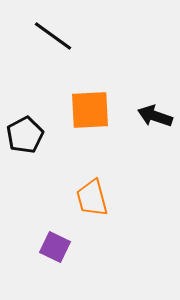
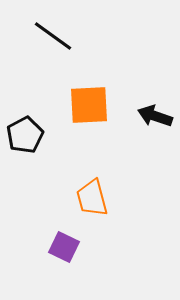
orange square: moved 1 px left, 5 px up
purple square: moved 9 px right
